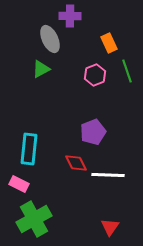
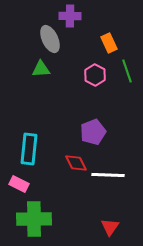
green triangle: rotated 24 degrees clockwise
pink hexagon: rotated 10 degrees counterclockwise
green cross: rotated 28 degrees clockwise
